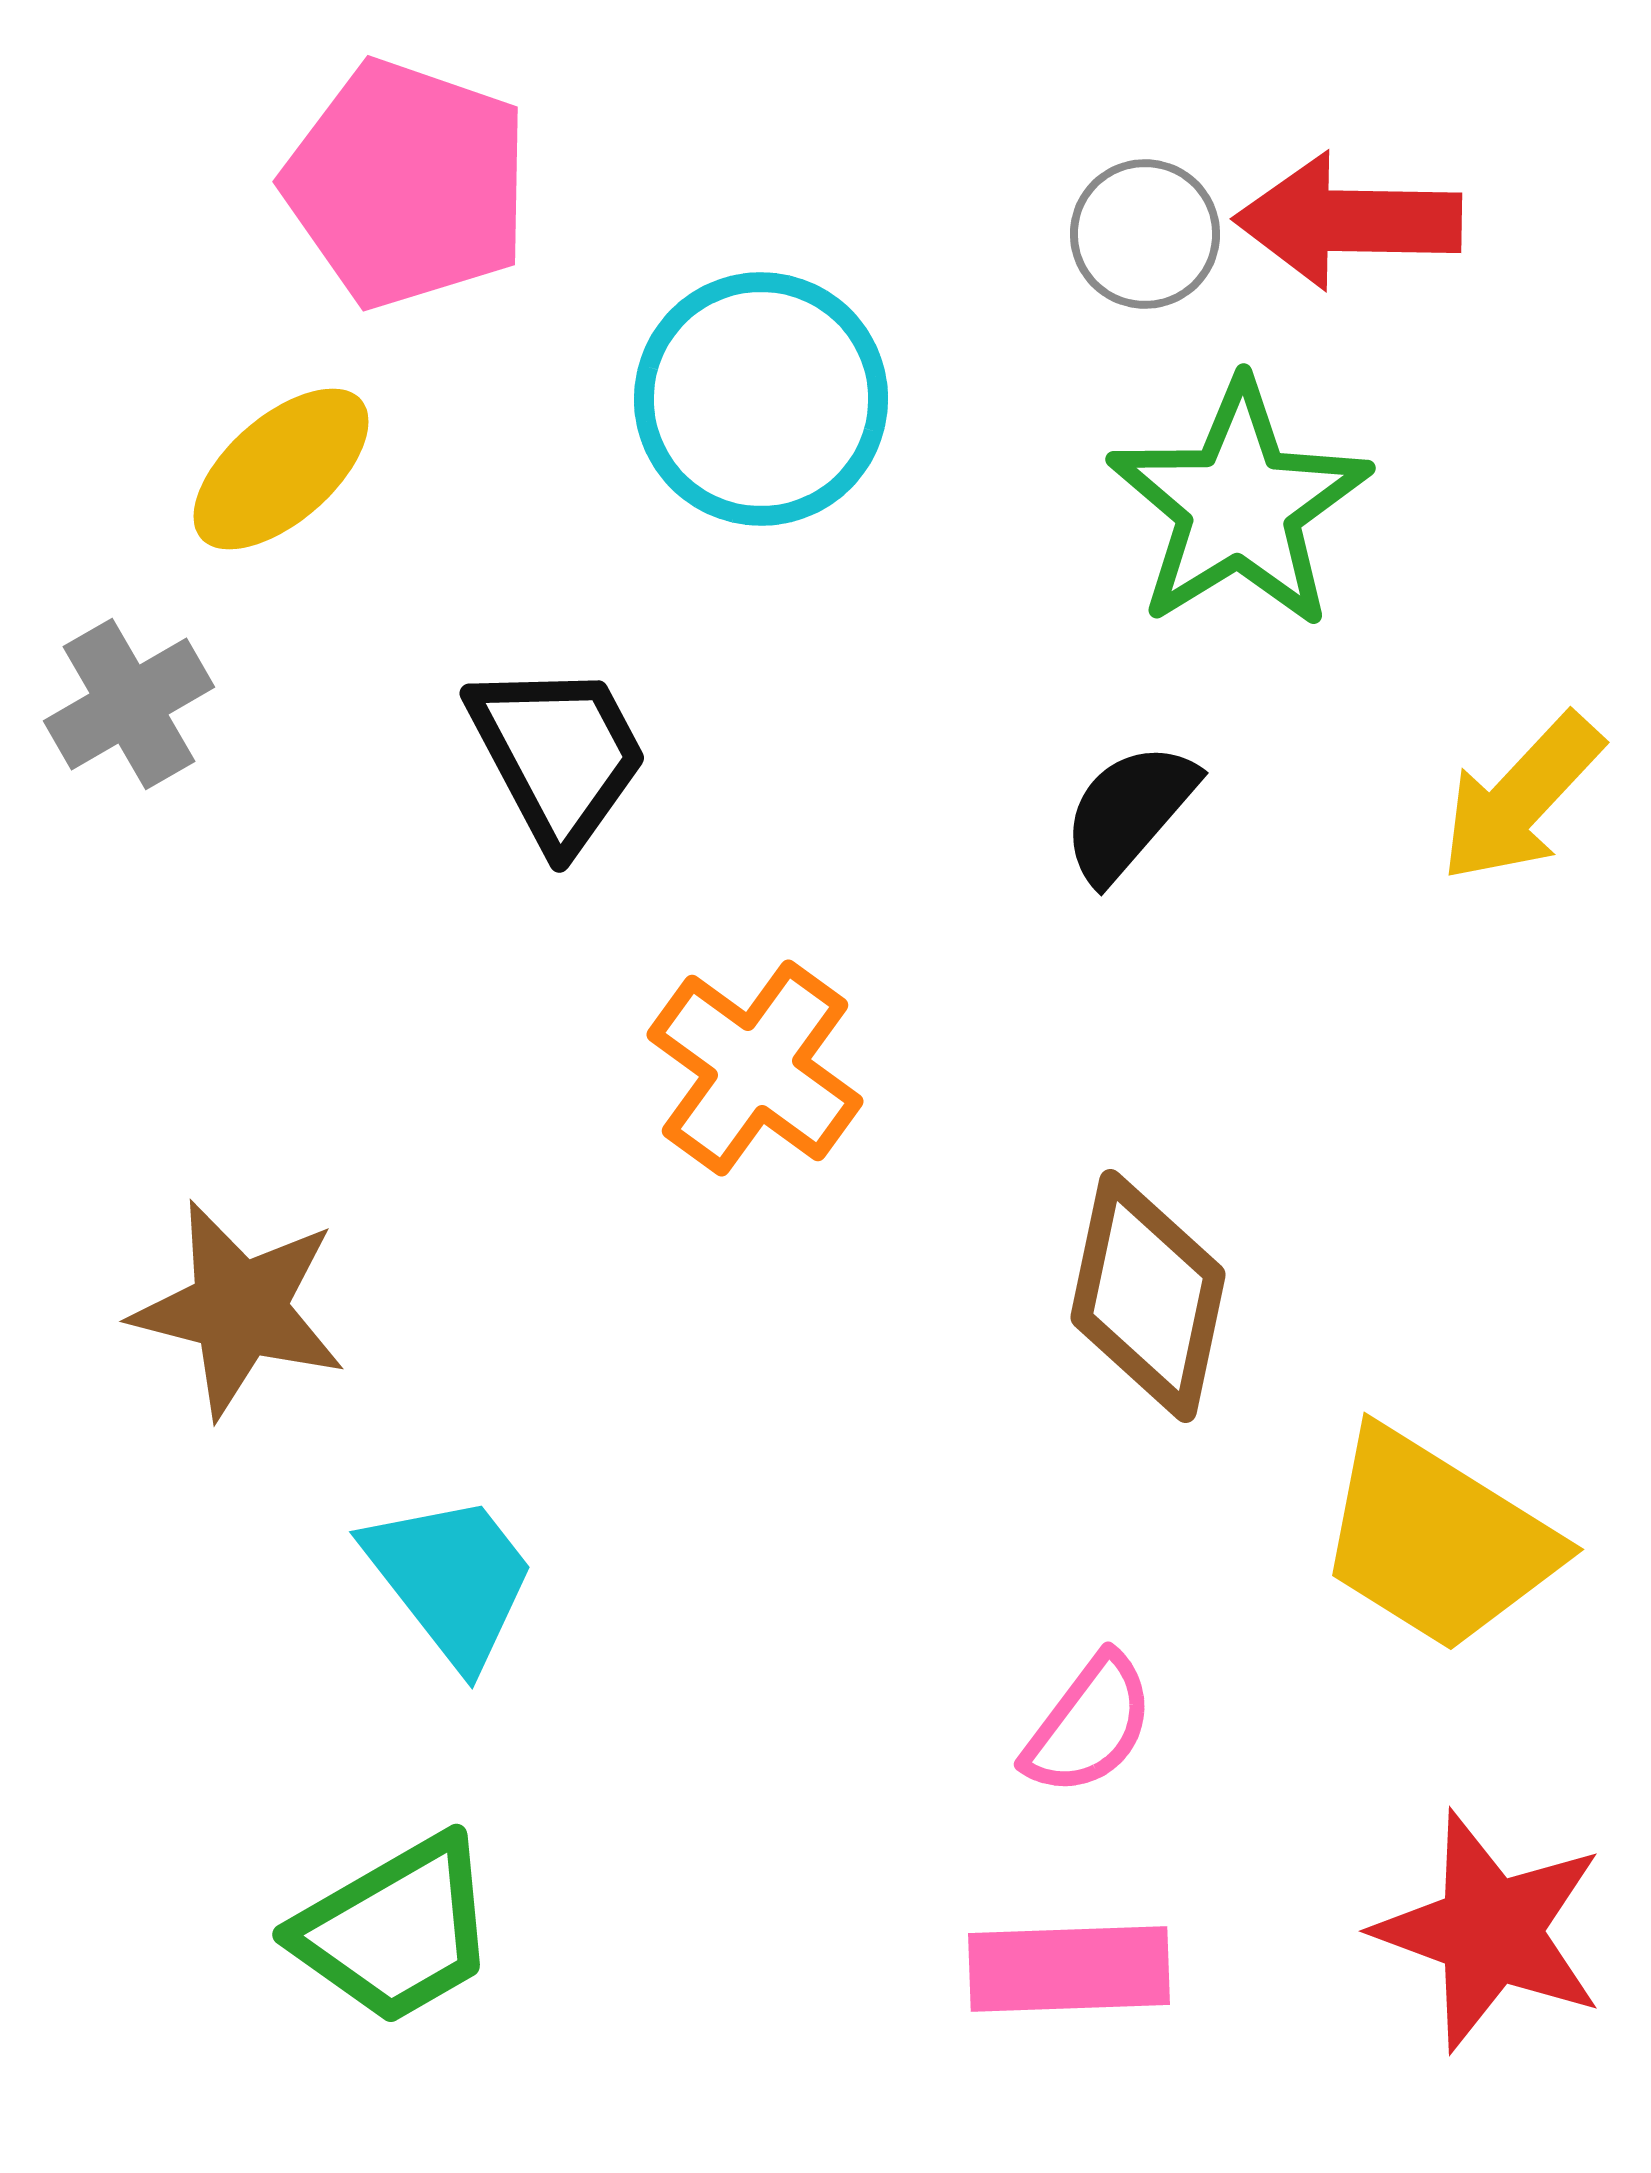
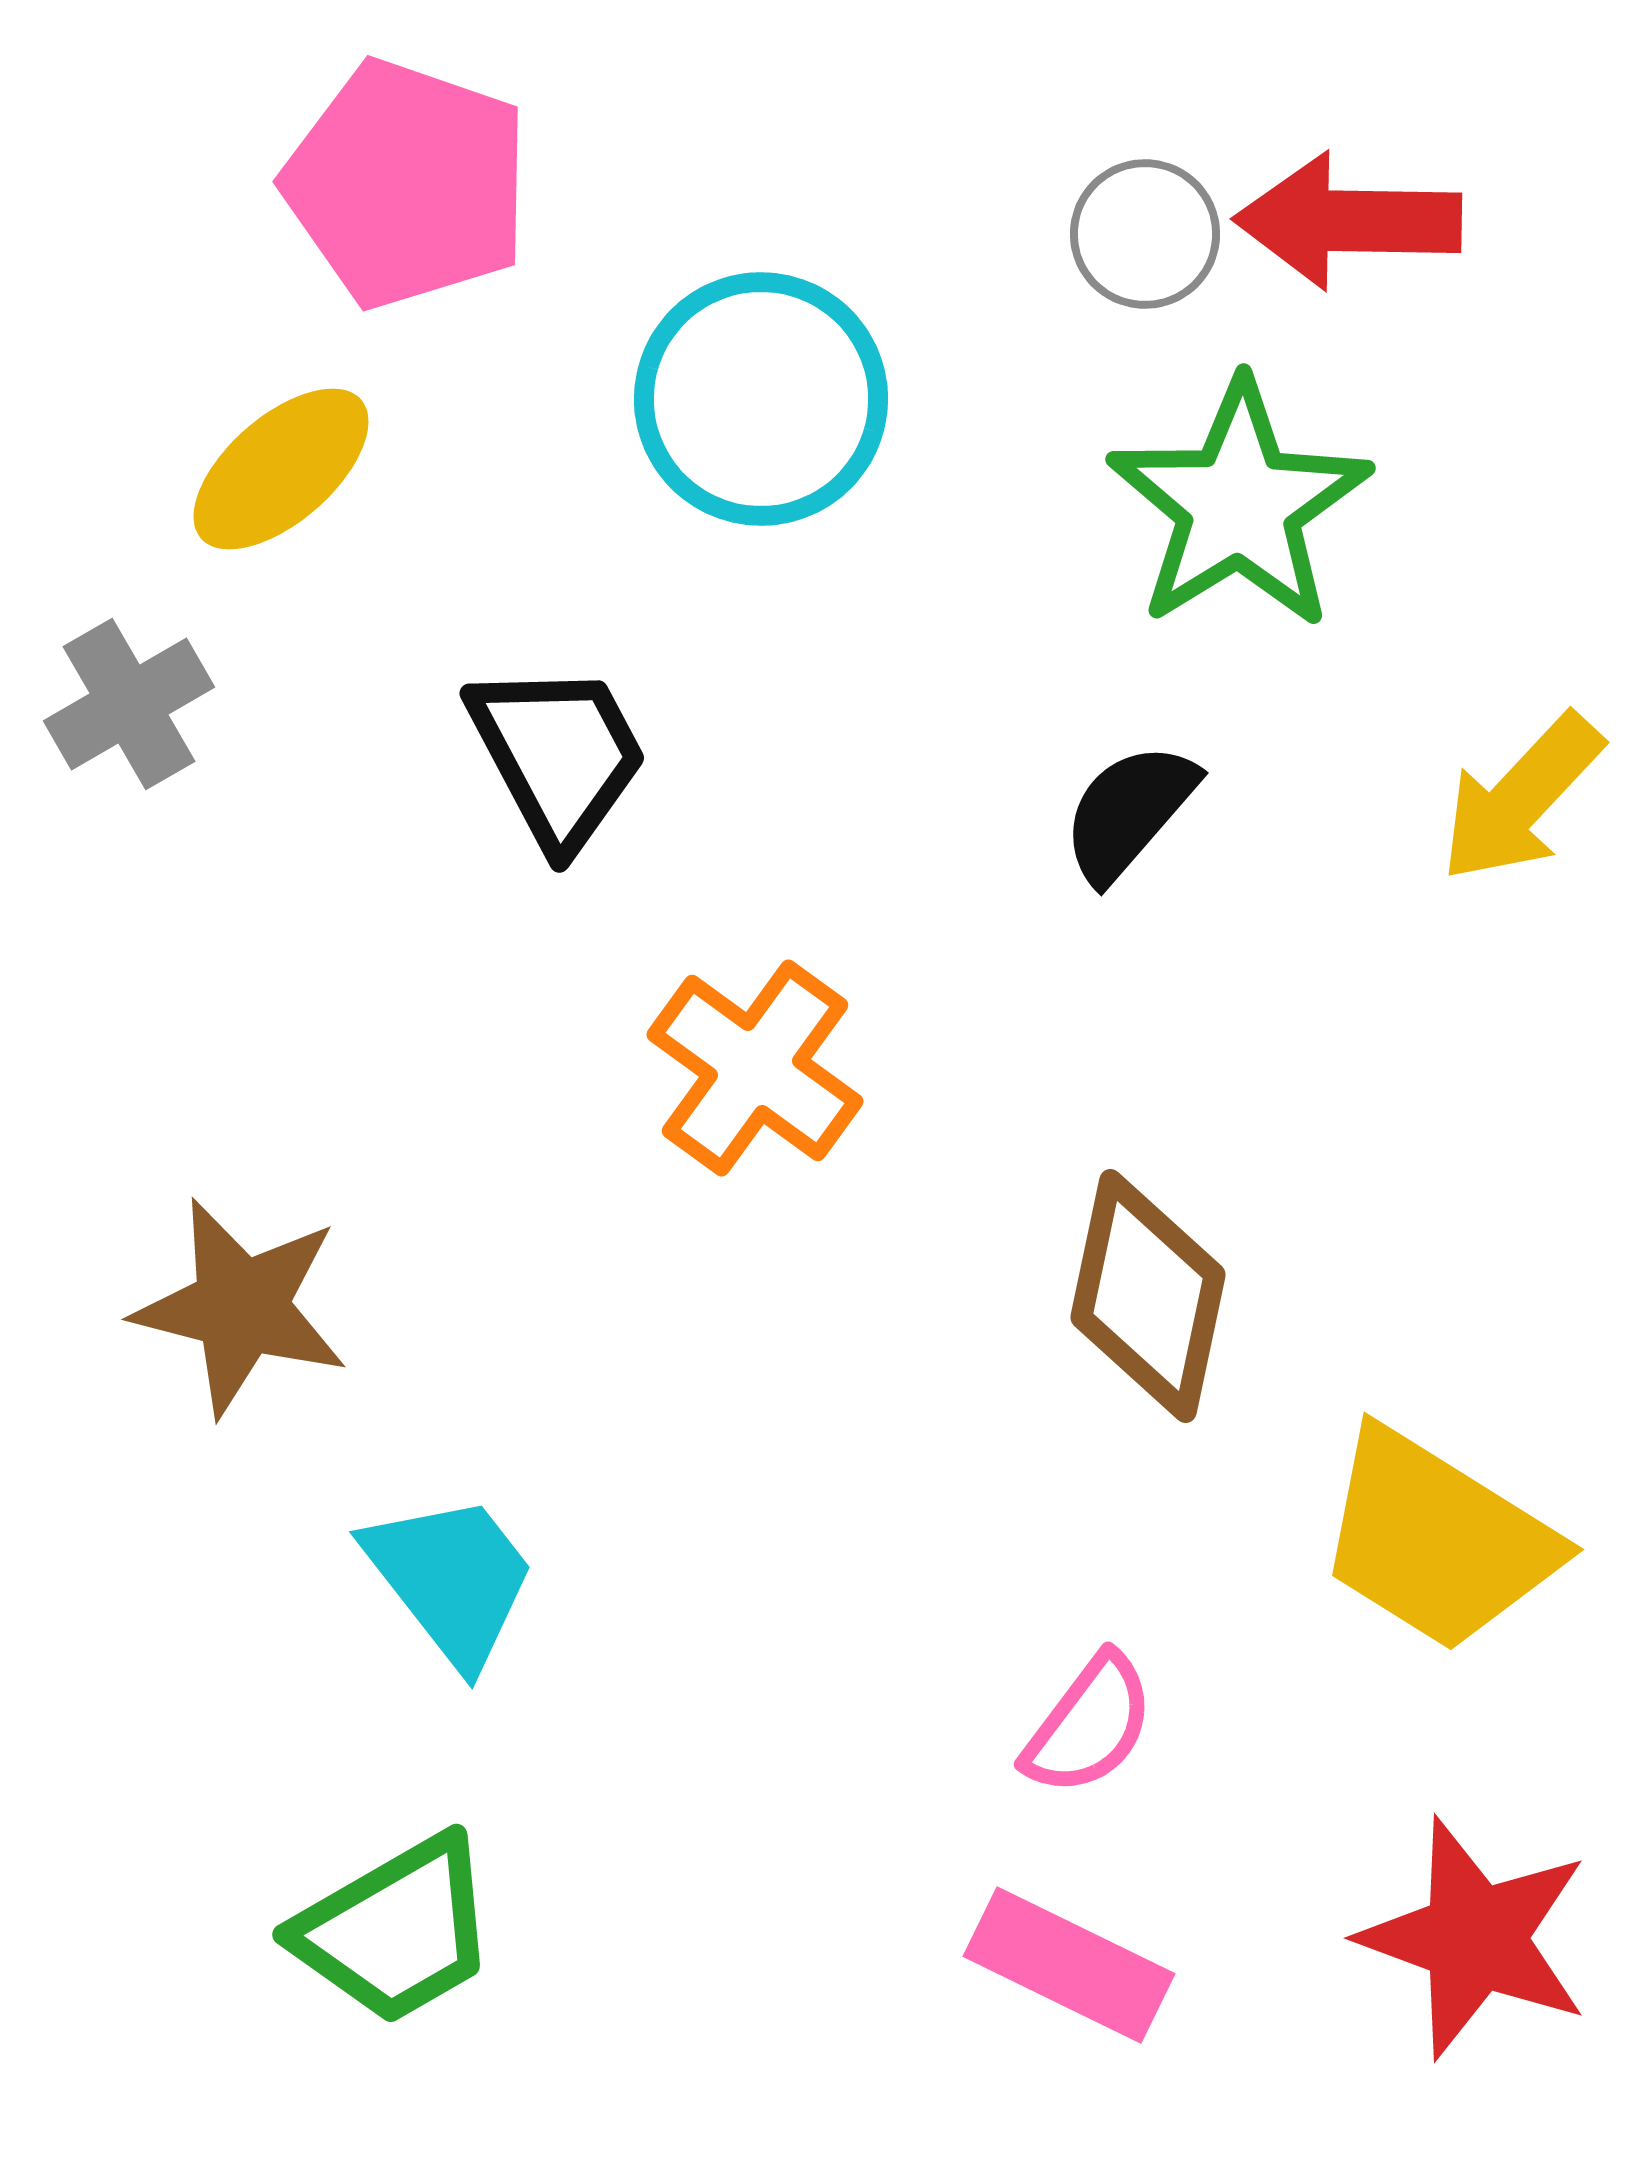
brown star: moved 2 px right, 2 px up
red star: moved 15 px left, 7 px down
pink rectangle: moved 4 px up; rotated 28 degrees clockwise
